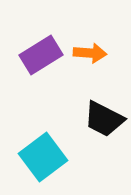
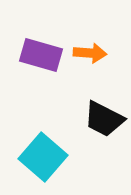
purple rectangle: rotated 48 degrees clockwise
cyan square: rotated 12 degrees counterclockwise
